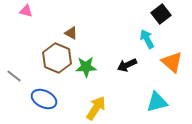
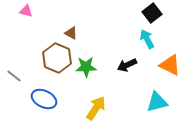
black square: moved 9 px left, 1 px up
orange triangle: moved 2 px left, 3 px down; rotated 15 degrees counterclockwise
